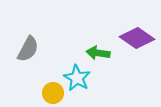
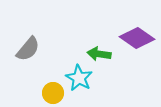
gray semicircle: rotated 12 degrees clockwise
green arrow: moved 1 px right, 1 px down
cyan star: moved 2 px right
